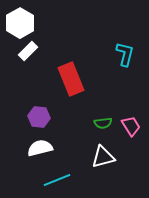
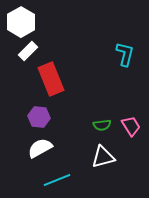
white hexagon: moved 1 px right, 1 px up
red rectangle: moved 20 px left
green semicircle: moved 1 px left, 2 px down
white semicircle: rotated 15 degrees counterclockwise
